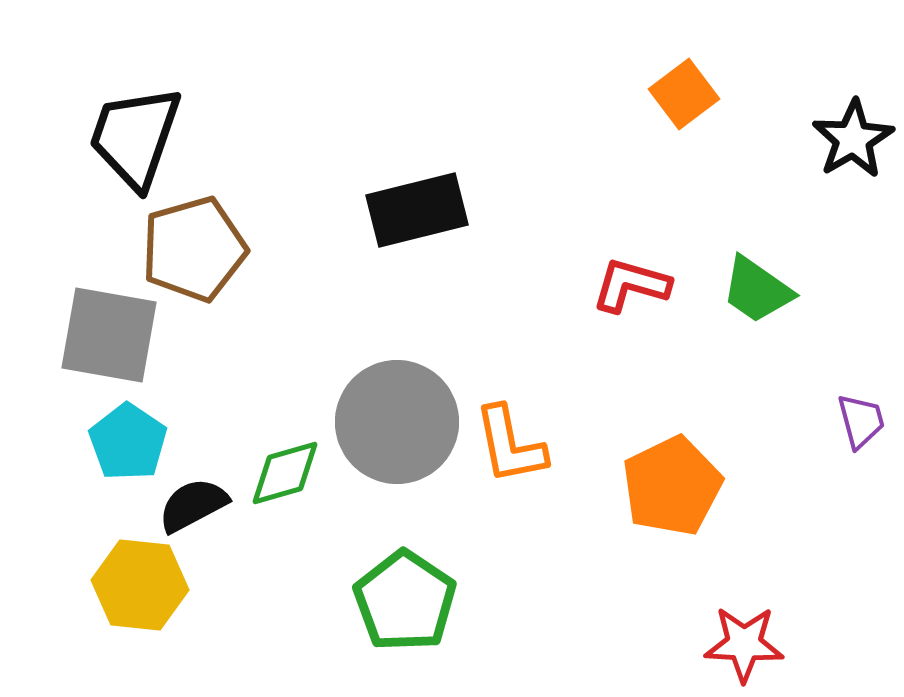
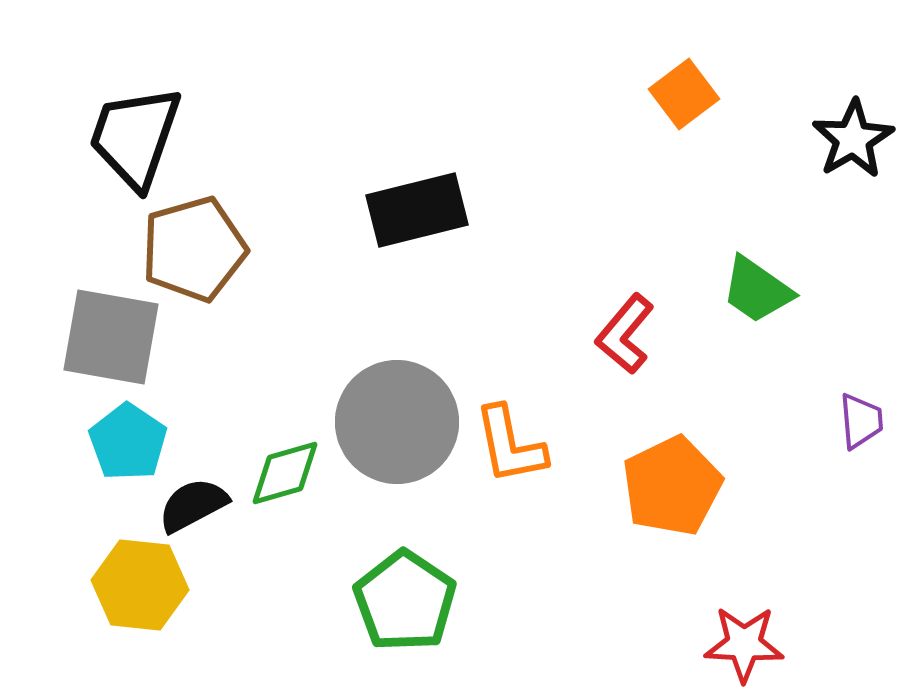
red L-shape: moved 6 px left, 49 px down; rotated 66 degrees counterclockwise
gray square: moved 2 px right, 2 px down
purple trapezoid: rotated 10 degrees clockwise
